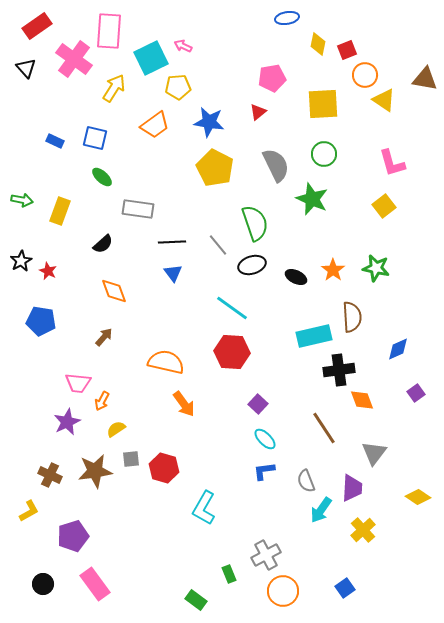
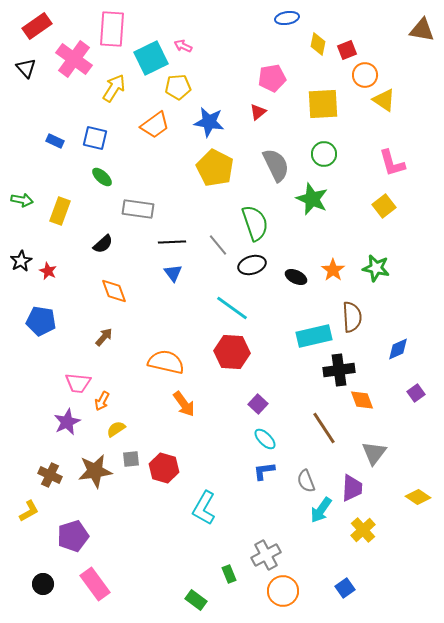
pink rectangle at (109, 31): moved 3 px right, 2 px up
brown triangle at (425, 79): moved 3 px left, 49 px up
